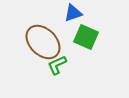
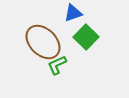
green square: rotated 20 degrees clockwise
